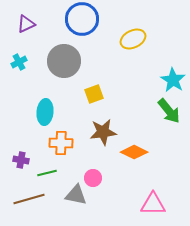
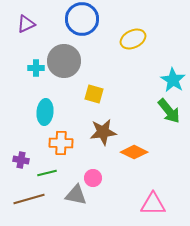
cyan cross: moved 17 px right, 6 px down; rotated 28 degrees clockwise
yellow square: rotated 36 degrees clockwise
